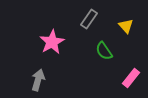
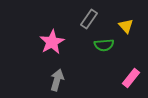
green semicircle: moved 6 px up; rotated 60 degrees counterclockwise
gray arrow: moved 19 px right
